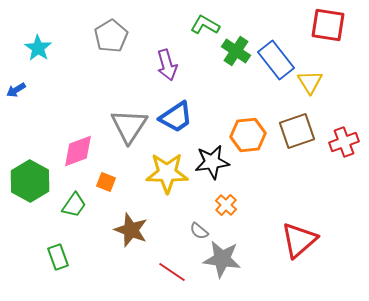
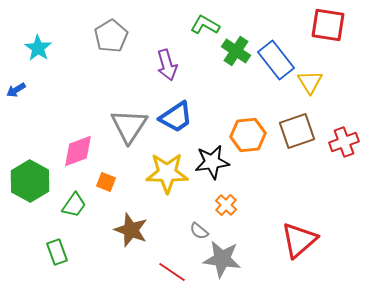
green rectangle: moved 1 px left, 5 px up
